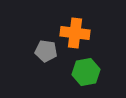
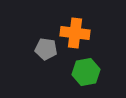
gray pentagon: moved 2 px up
